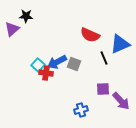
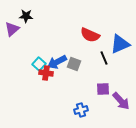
cyan square: moved 1 px right, 1 px up
